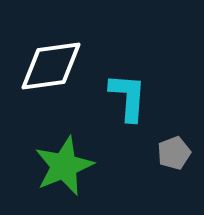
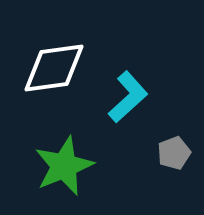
white diamond: moved 3 px right, 2 px down
cyan L-shape: rotated 44 degrees clockwise
